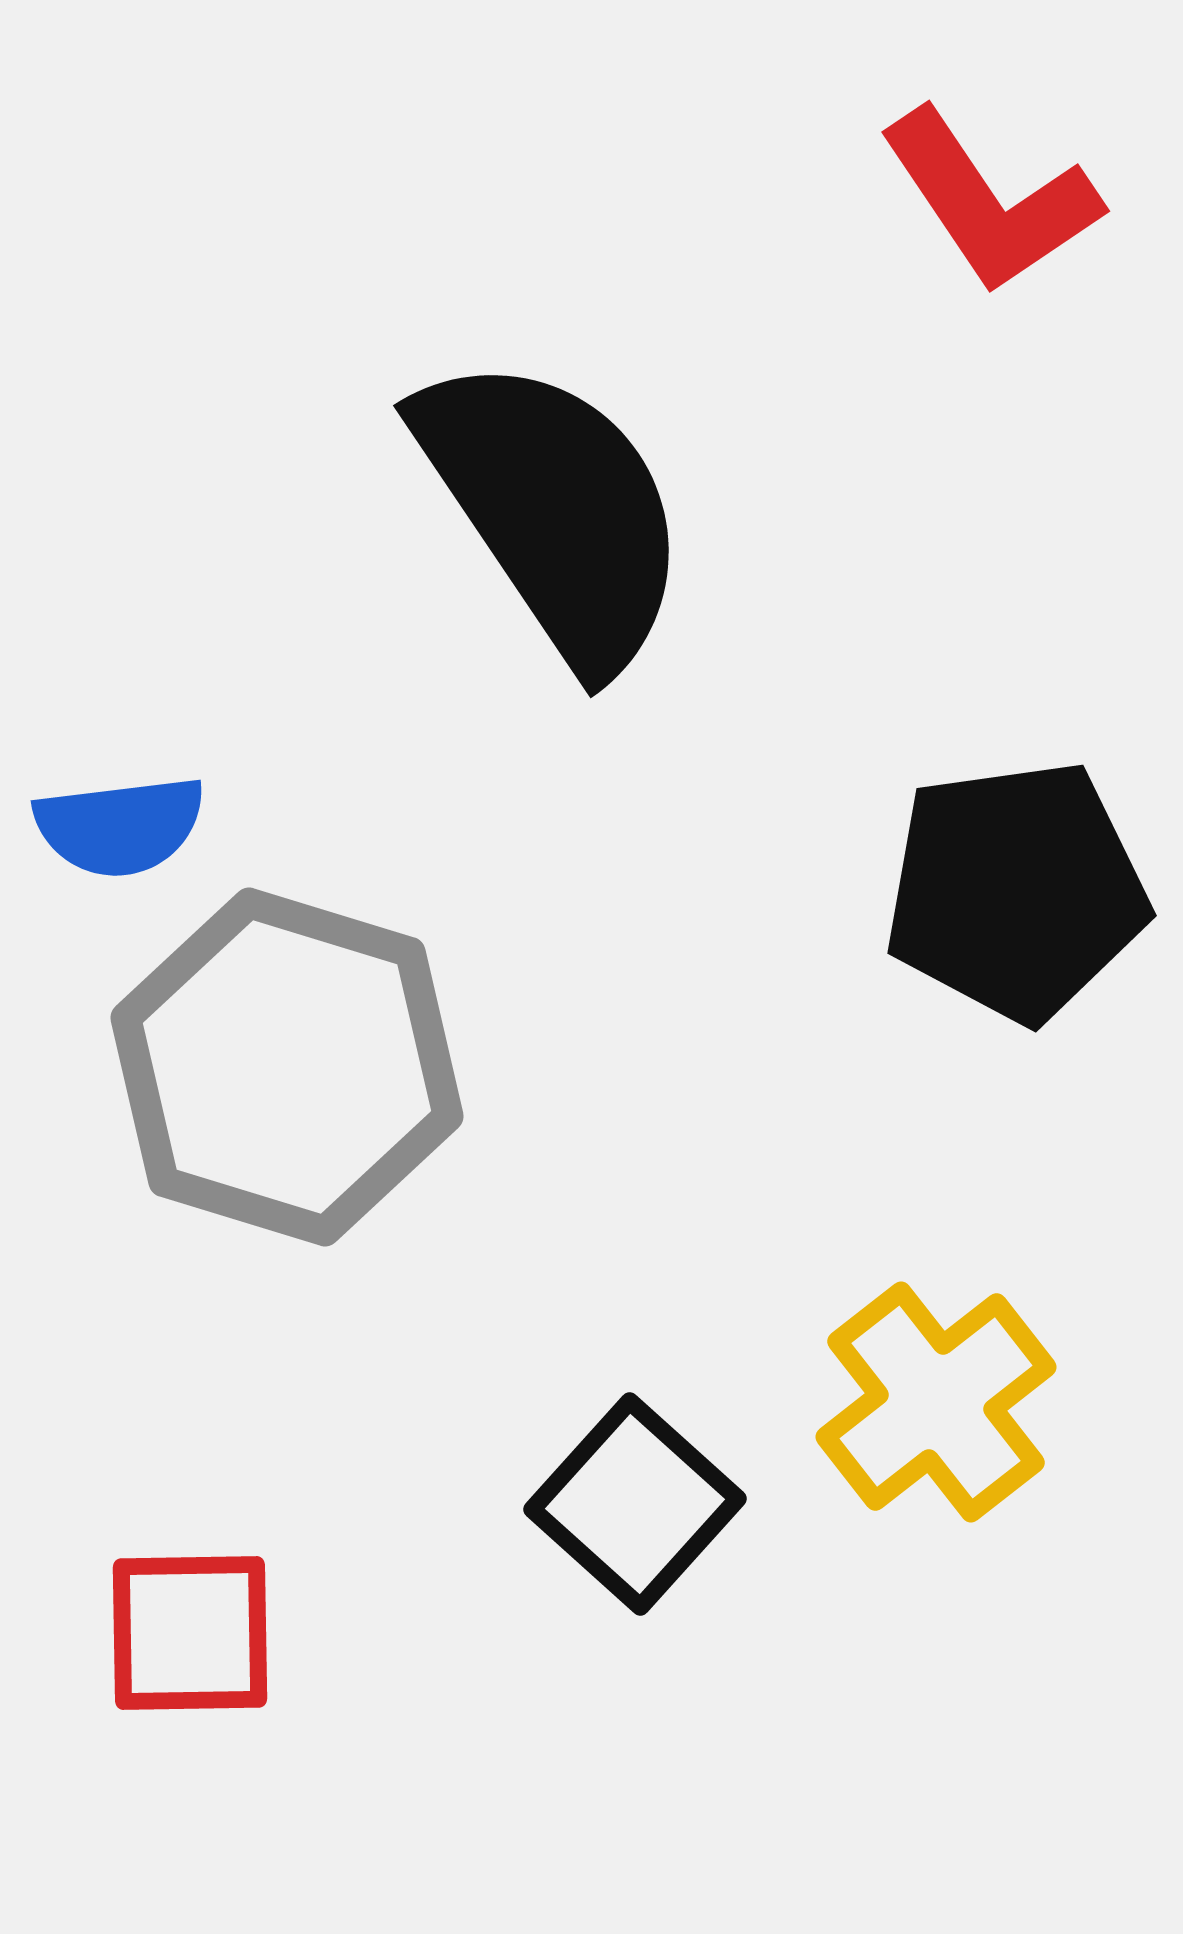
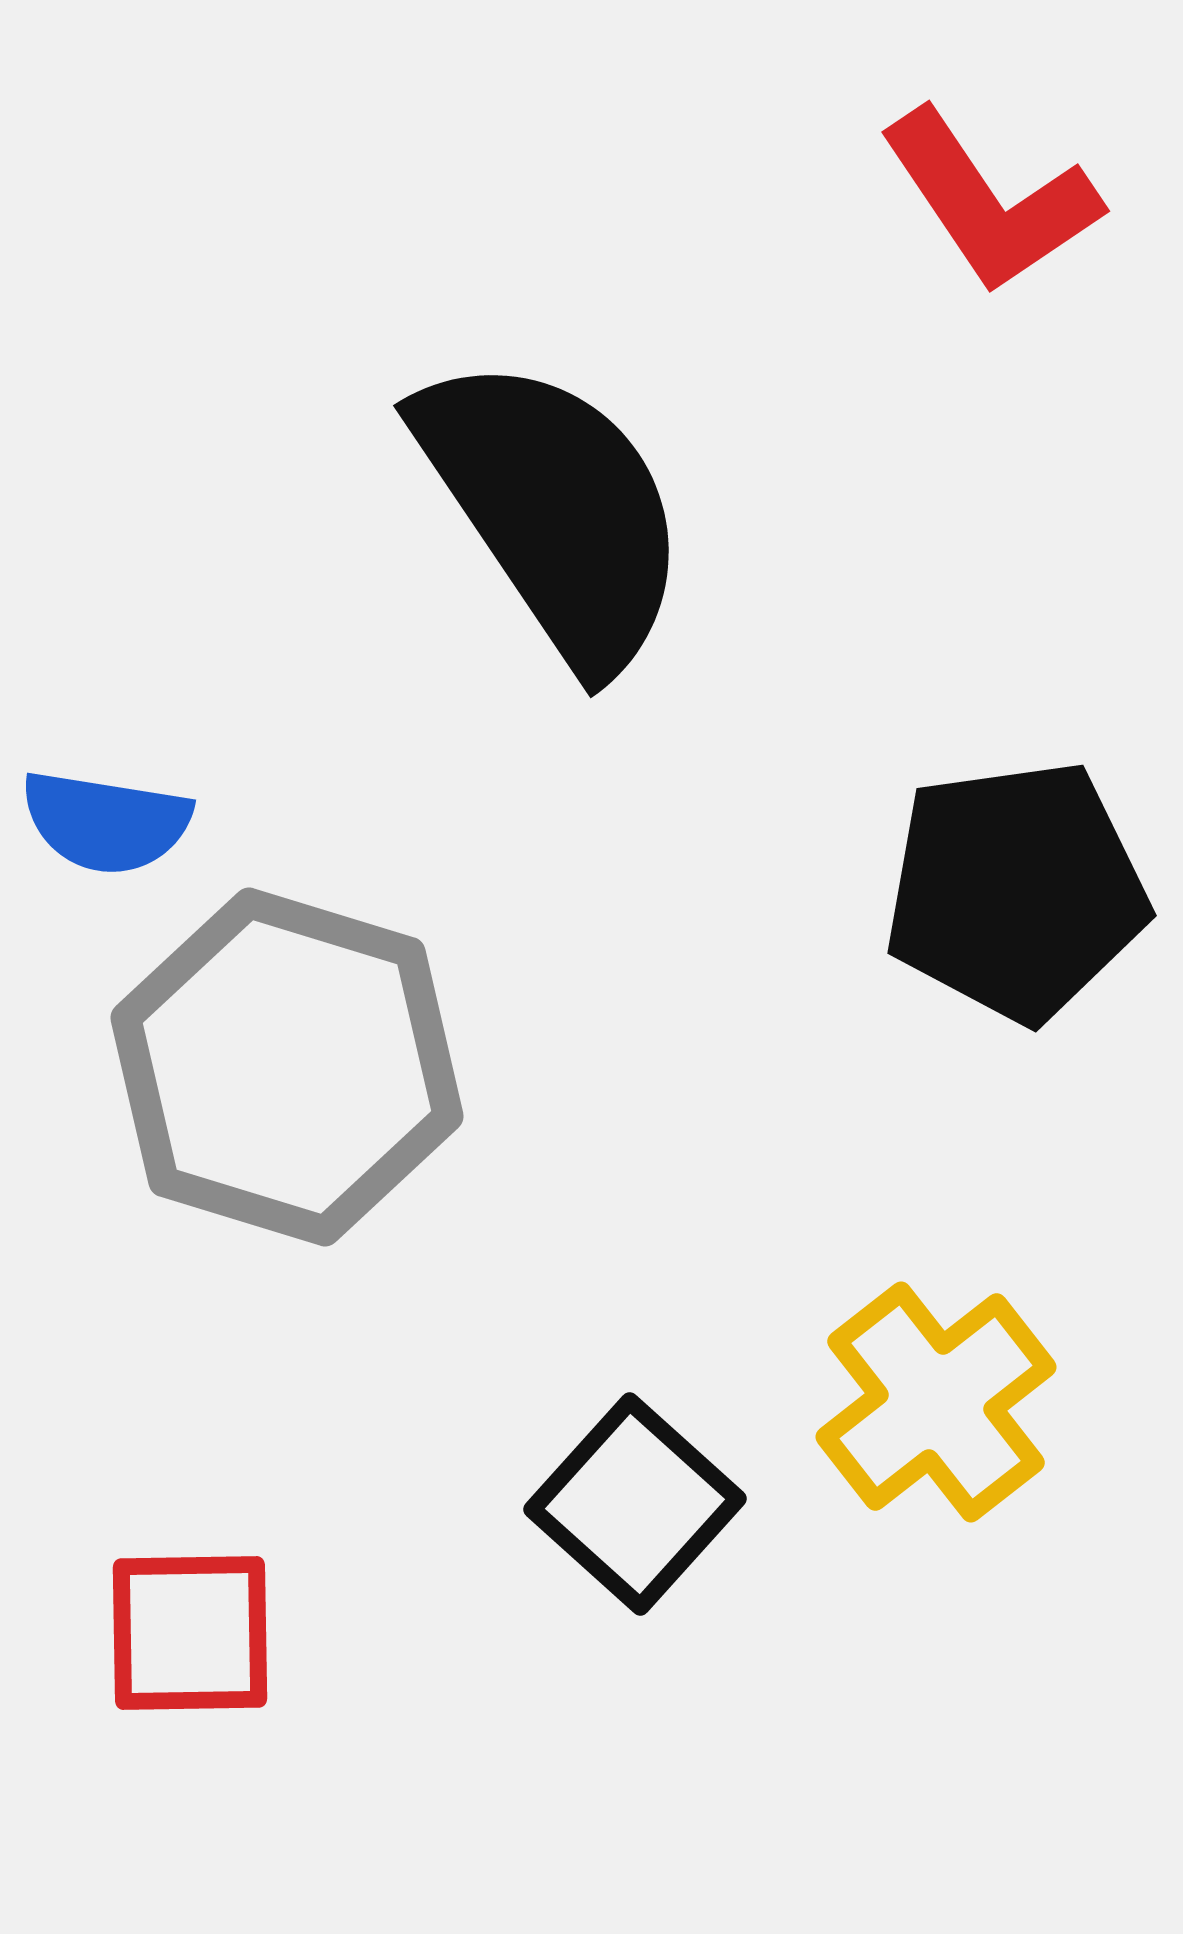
blue semicircle: moved 14 px left, 4 px up; rotated 16 degrees clockwise
